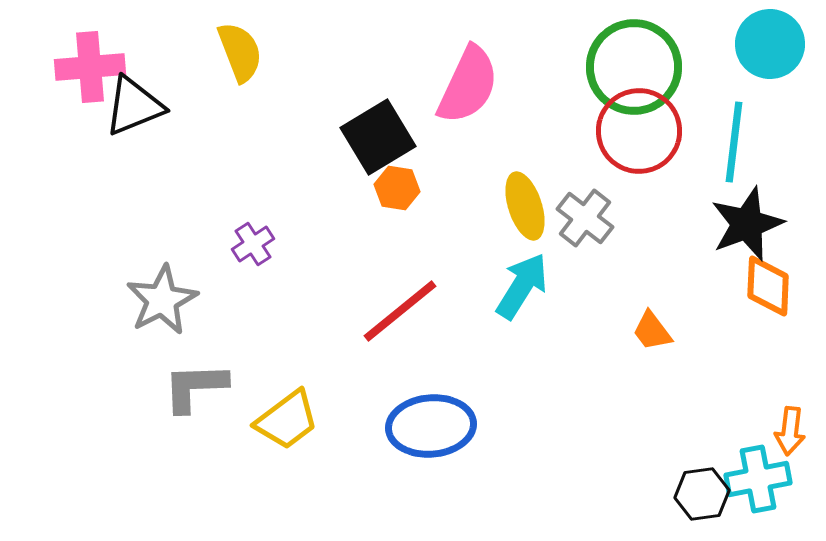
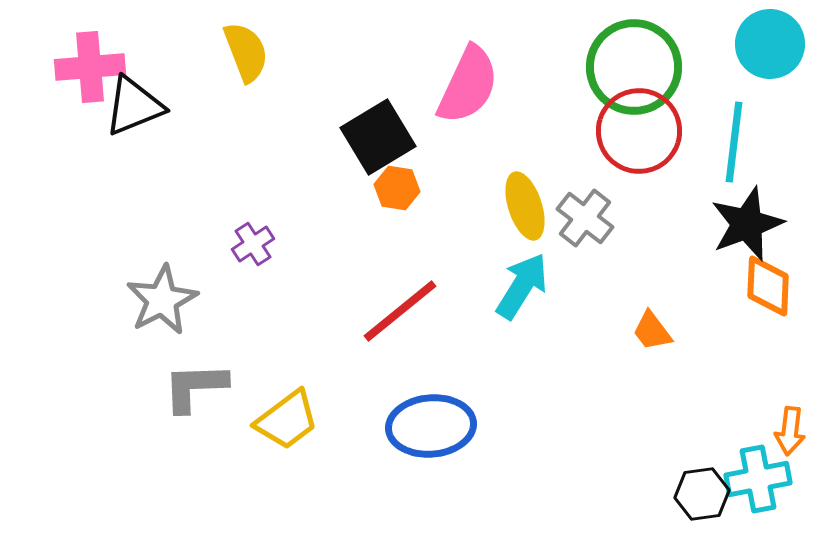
yellow semicircle: moved 6 px right
